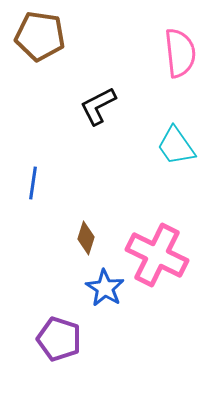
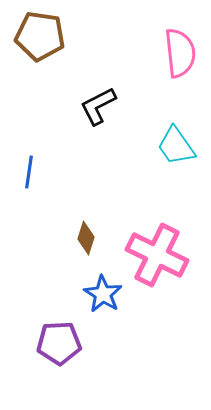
blue line: moved 4 px left, 11 px up
blue star: moved 2 px left, 6 px down
purple pentagon: moved 4 px down; rotated 21 degrees counterclockwise
